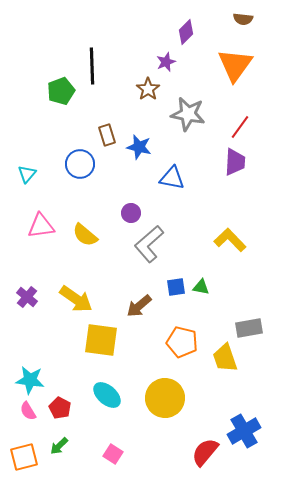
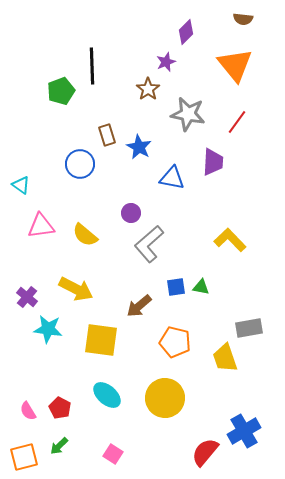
orange triangle: rotated 15 degrees counterclockwise
red line: moved 3 px left, 5 px up
blue star: rotated 15 degrees clockwise
purple trapezoid: moved 22 px left
cyan triangle: moved 6 px left, 11 px down; rotated 36 degrees counterclockwise
yellow arrow: moved 10 px up; rotated 8 degrees counterclockwise
orange pentagon: moved 7 px left
cyan star: moved 18 px right, 51 px up
